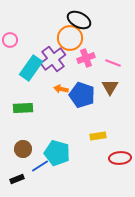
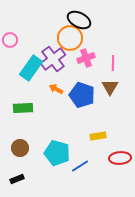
pink line: rotated 70 degrees clockwise
orange arrow: moved 5 px left; rotated 16 degrees clockwise
brown circle: moved 3 px left, 1 px up
blue line: moved 40 px right
